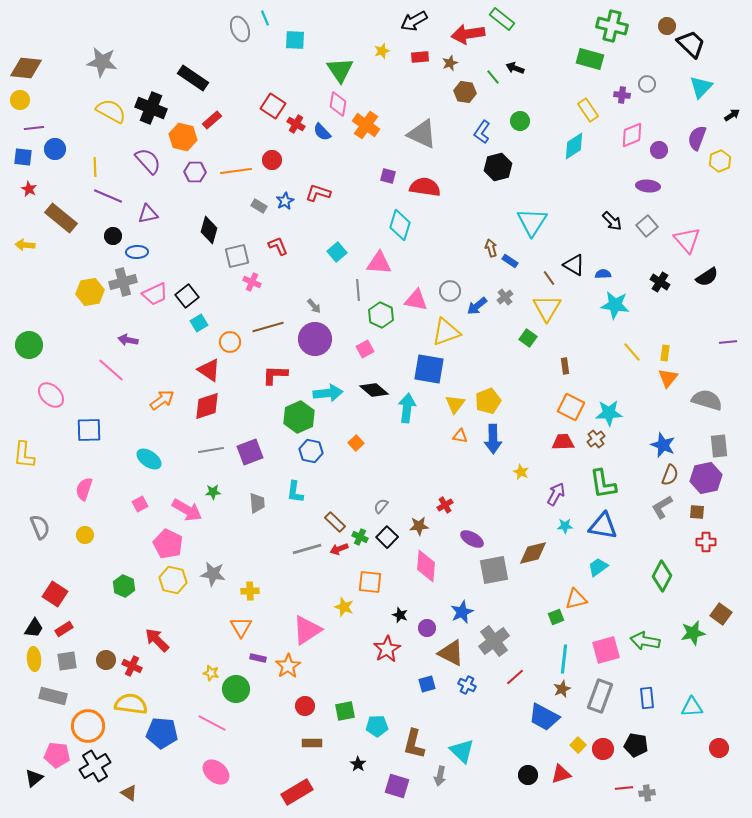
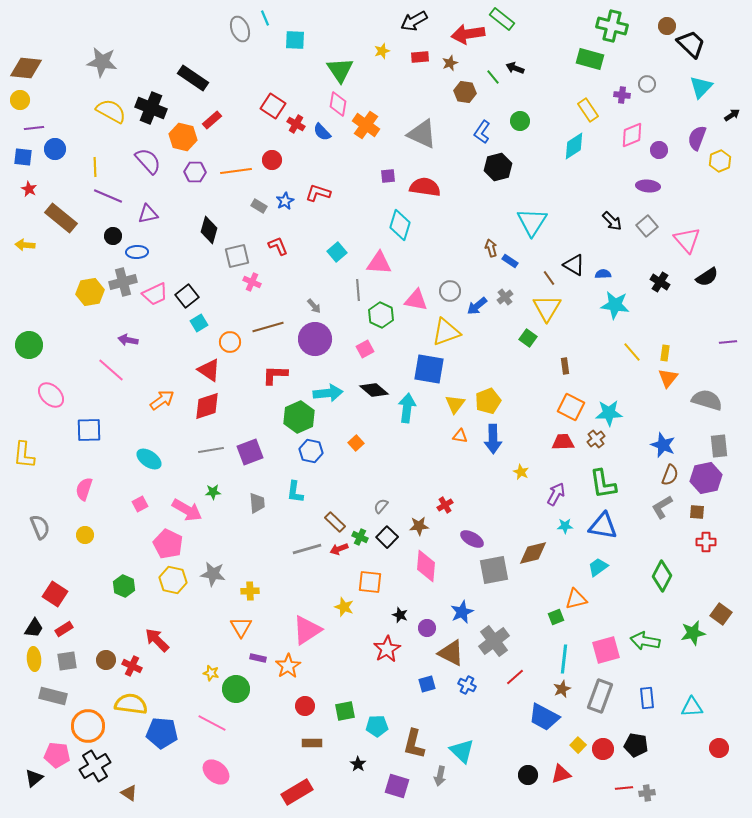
purple square at (388, 176): rotated 21 degrees counterclockwise
